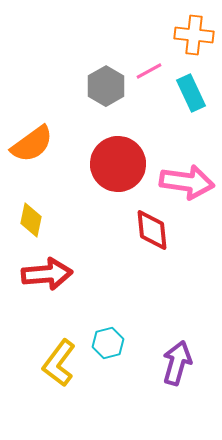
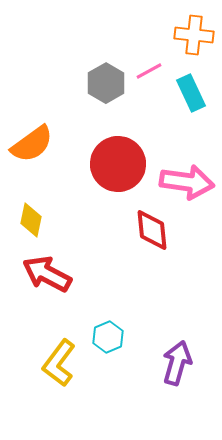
gray hexagon: moved 3 px up
red arrow: rotated 147 degrees counterclockwise
cyan hexagon: moved 6 px up; rotated 8 degrees counterclockwise
